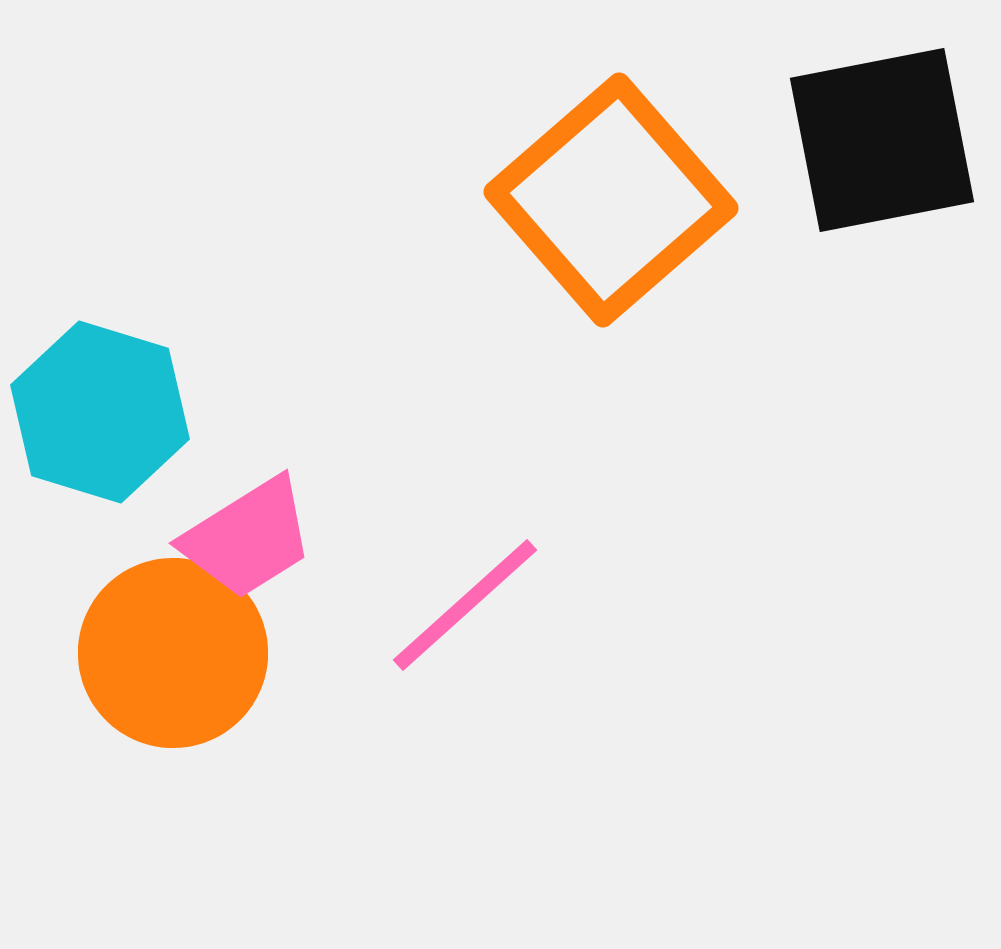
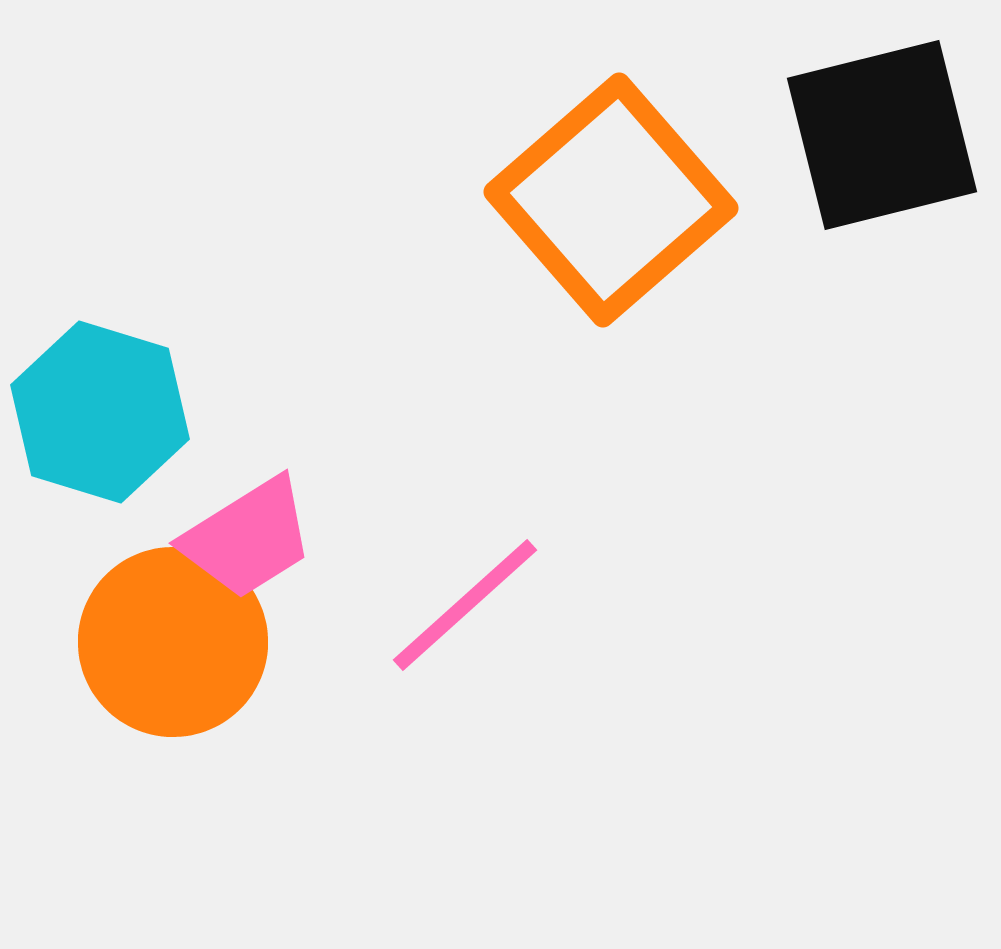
black square: moved 5 px up; rotated 3 degrees counterclockwise
orange circle: moved 11 px up
